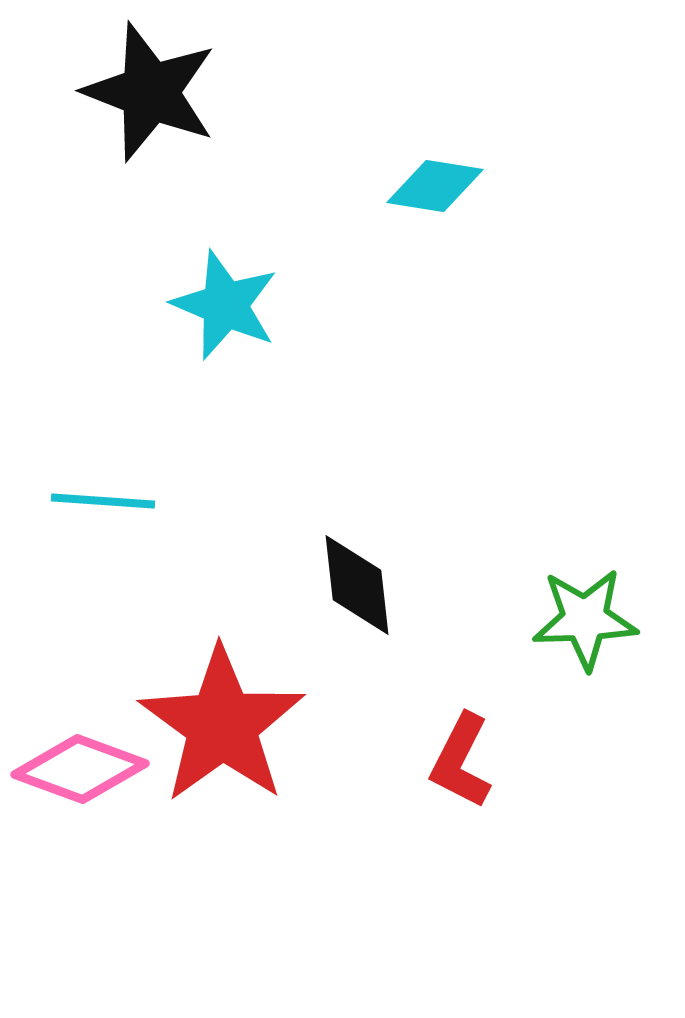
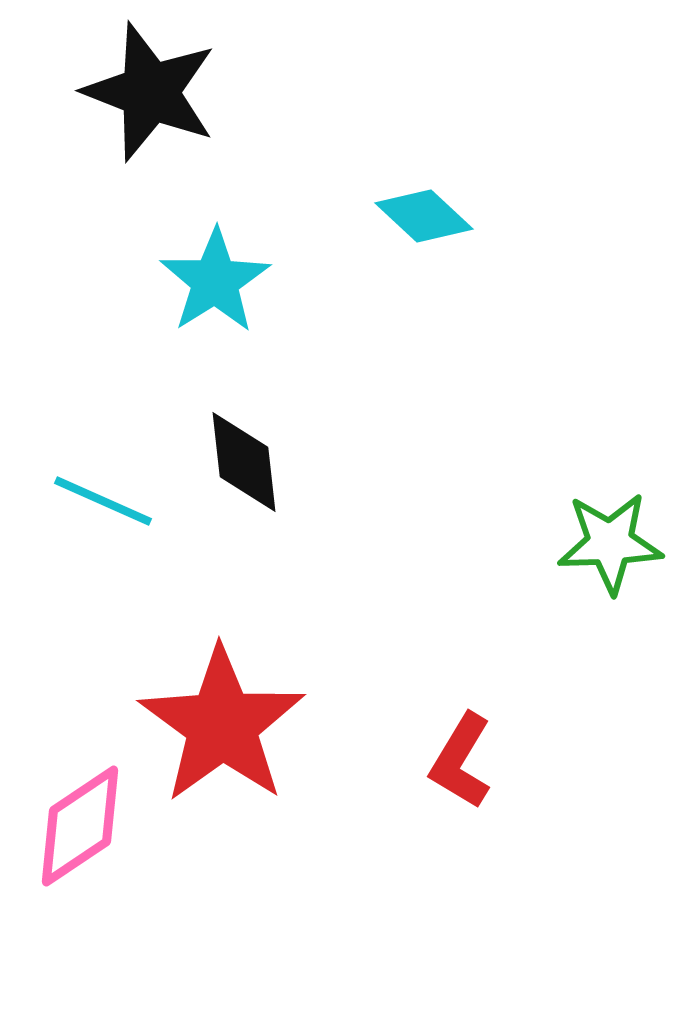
cyan diamond: moved 11 px left, 30 px down; rotated 34 degrees clockwise
cyan star: moved 10 px left, 24 px up; rotated 17 degrees clockwise
cyan line: rotated 20 degrees clockwise
black diamond: moved 113 px left, 123 px up
green star: moved 25 px right, 76 px up
red L-shape: rotated 4 degrees clockwise
pink diamond: moved 57 px down; rotated 54 degrees counterclockwise
